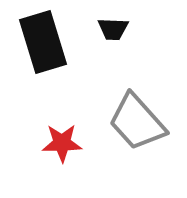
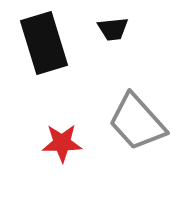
black trapezoid: rotated 8 degrees counterclockwise
black rectangle: moved 1 px right, 1 px down
